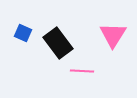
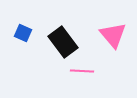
pink triangle: rotated 12 degrees counterclockwise
black rectangle: moved 5 px right, 1 px up
